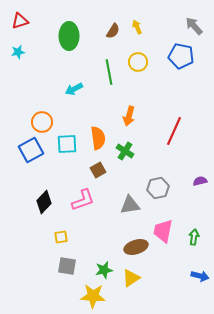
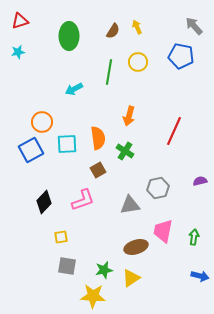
green line: rotated 20 degrees clockwise
